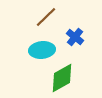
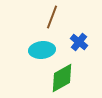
brown line: moved 6 px right; rotated 25 degrees counterclockwise
blue cross: moved 4 px right, 5 px down
